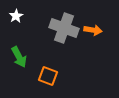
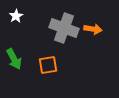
orange arrow: moved 1 px up
green arrow: moved 5 px left, 2 px down
orange square: moved 11 px up; rotated 30 degrees counterclockwise
